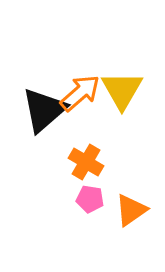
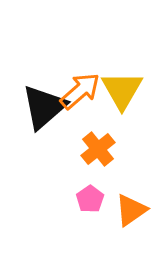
orange arrow: moved 2 px up
black triangle: moved 3 px up
orange cross: moved 12 px right, 13 px up; rotated 20 degrees clockwise
pink pentagon: rotated 28 degrees clockwise
